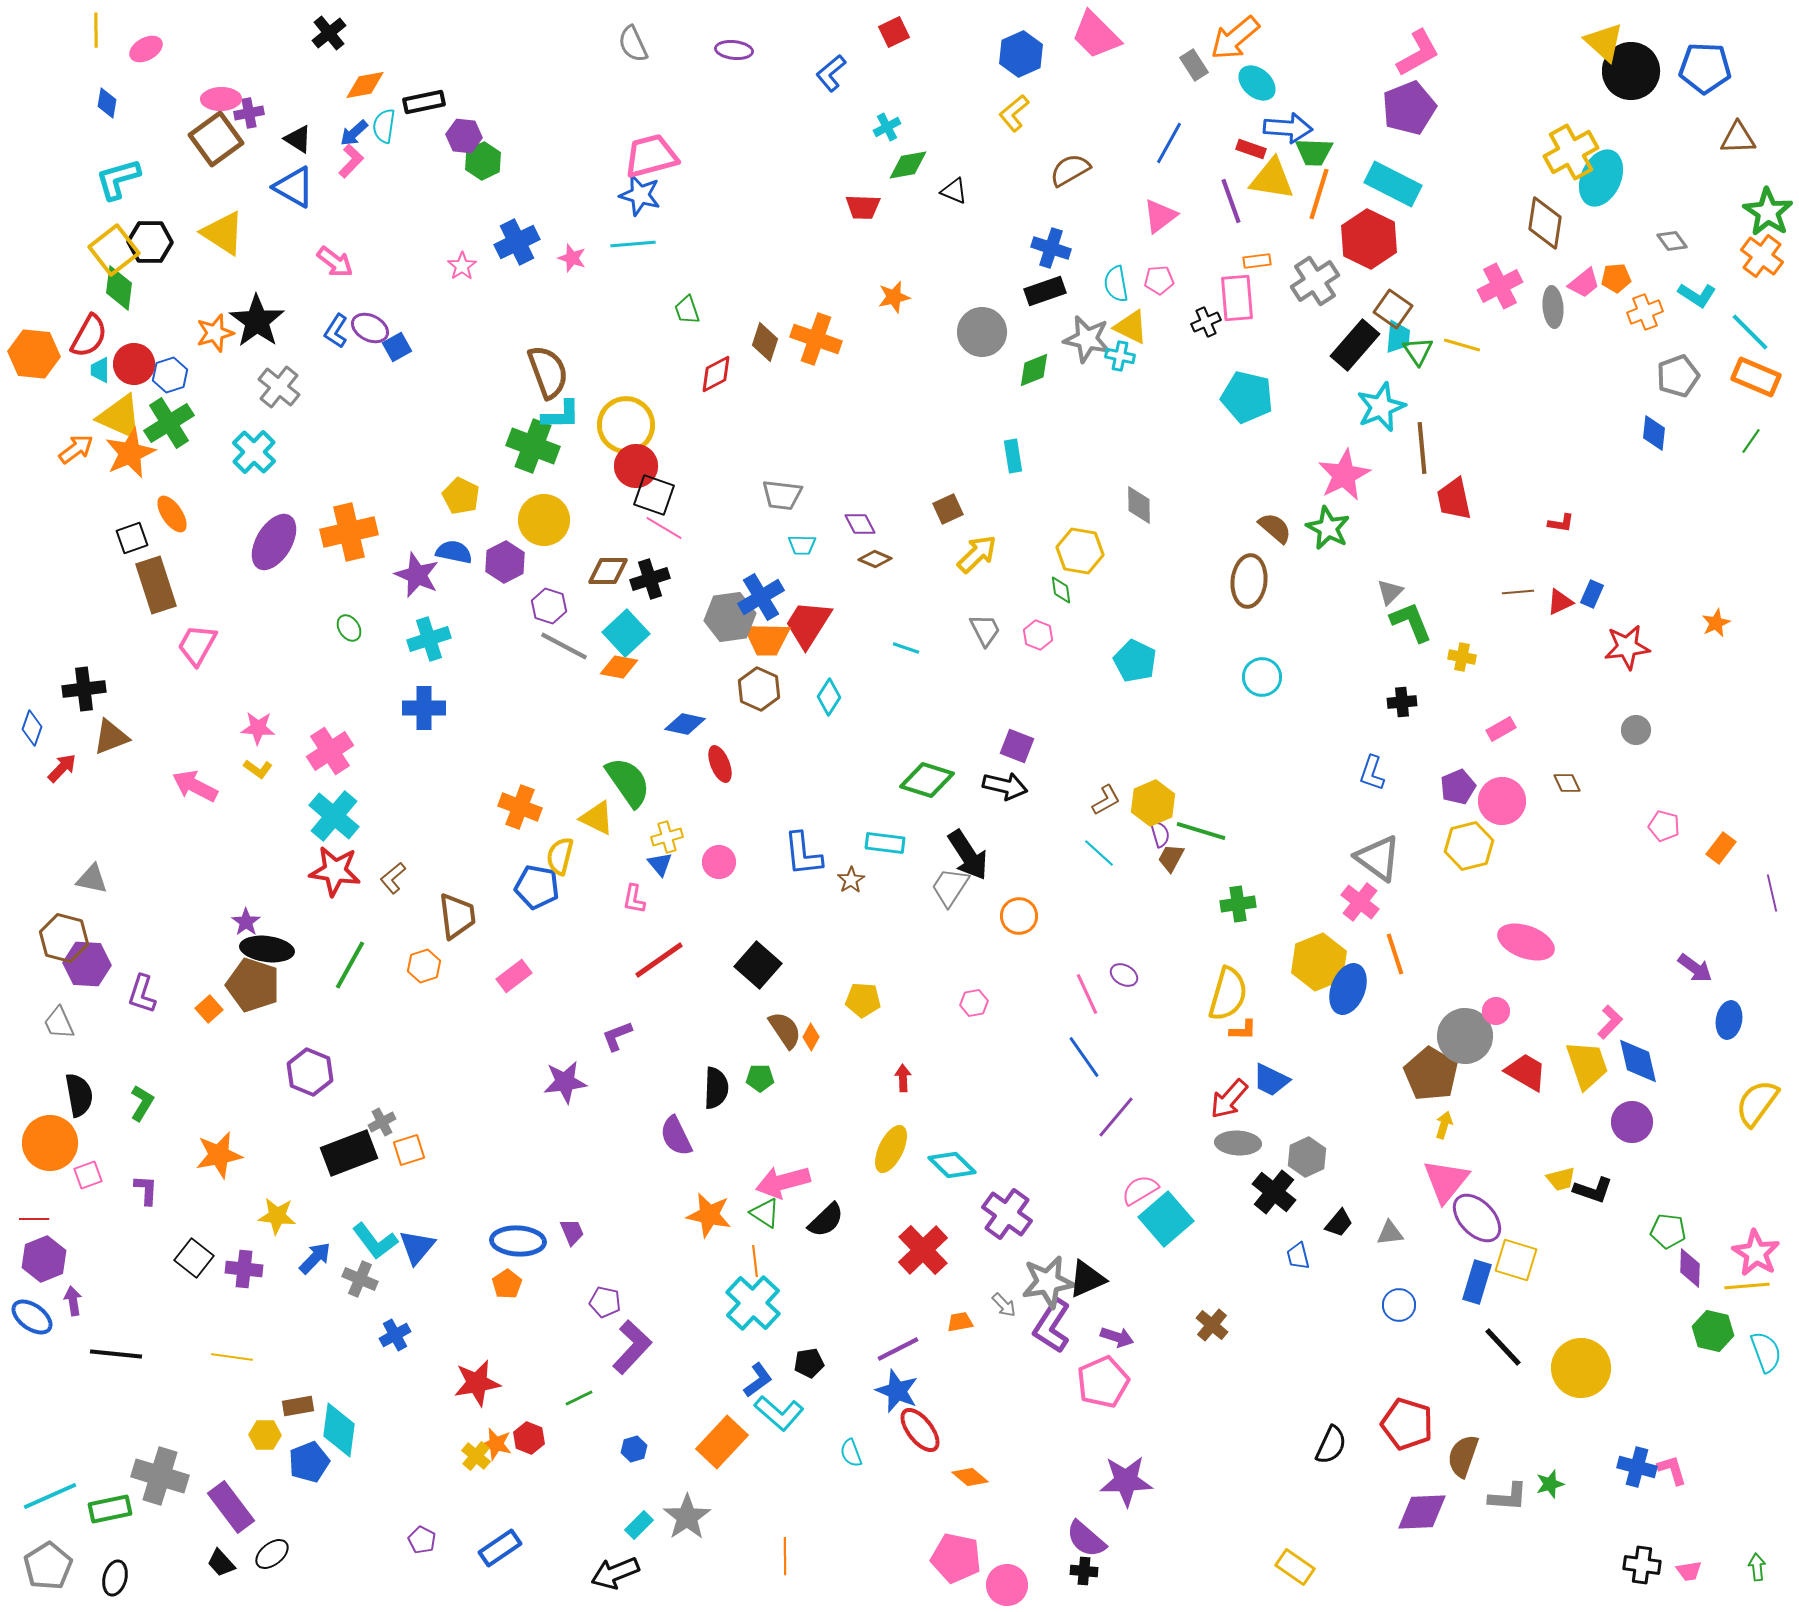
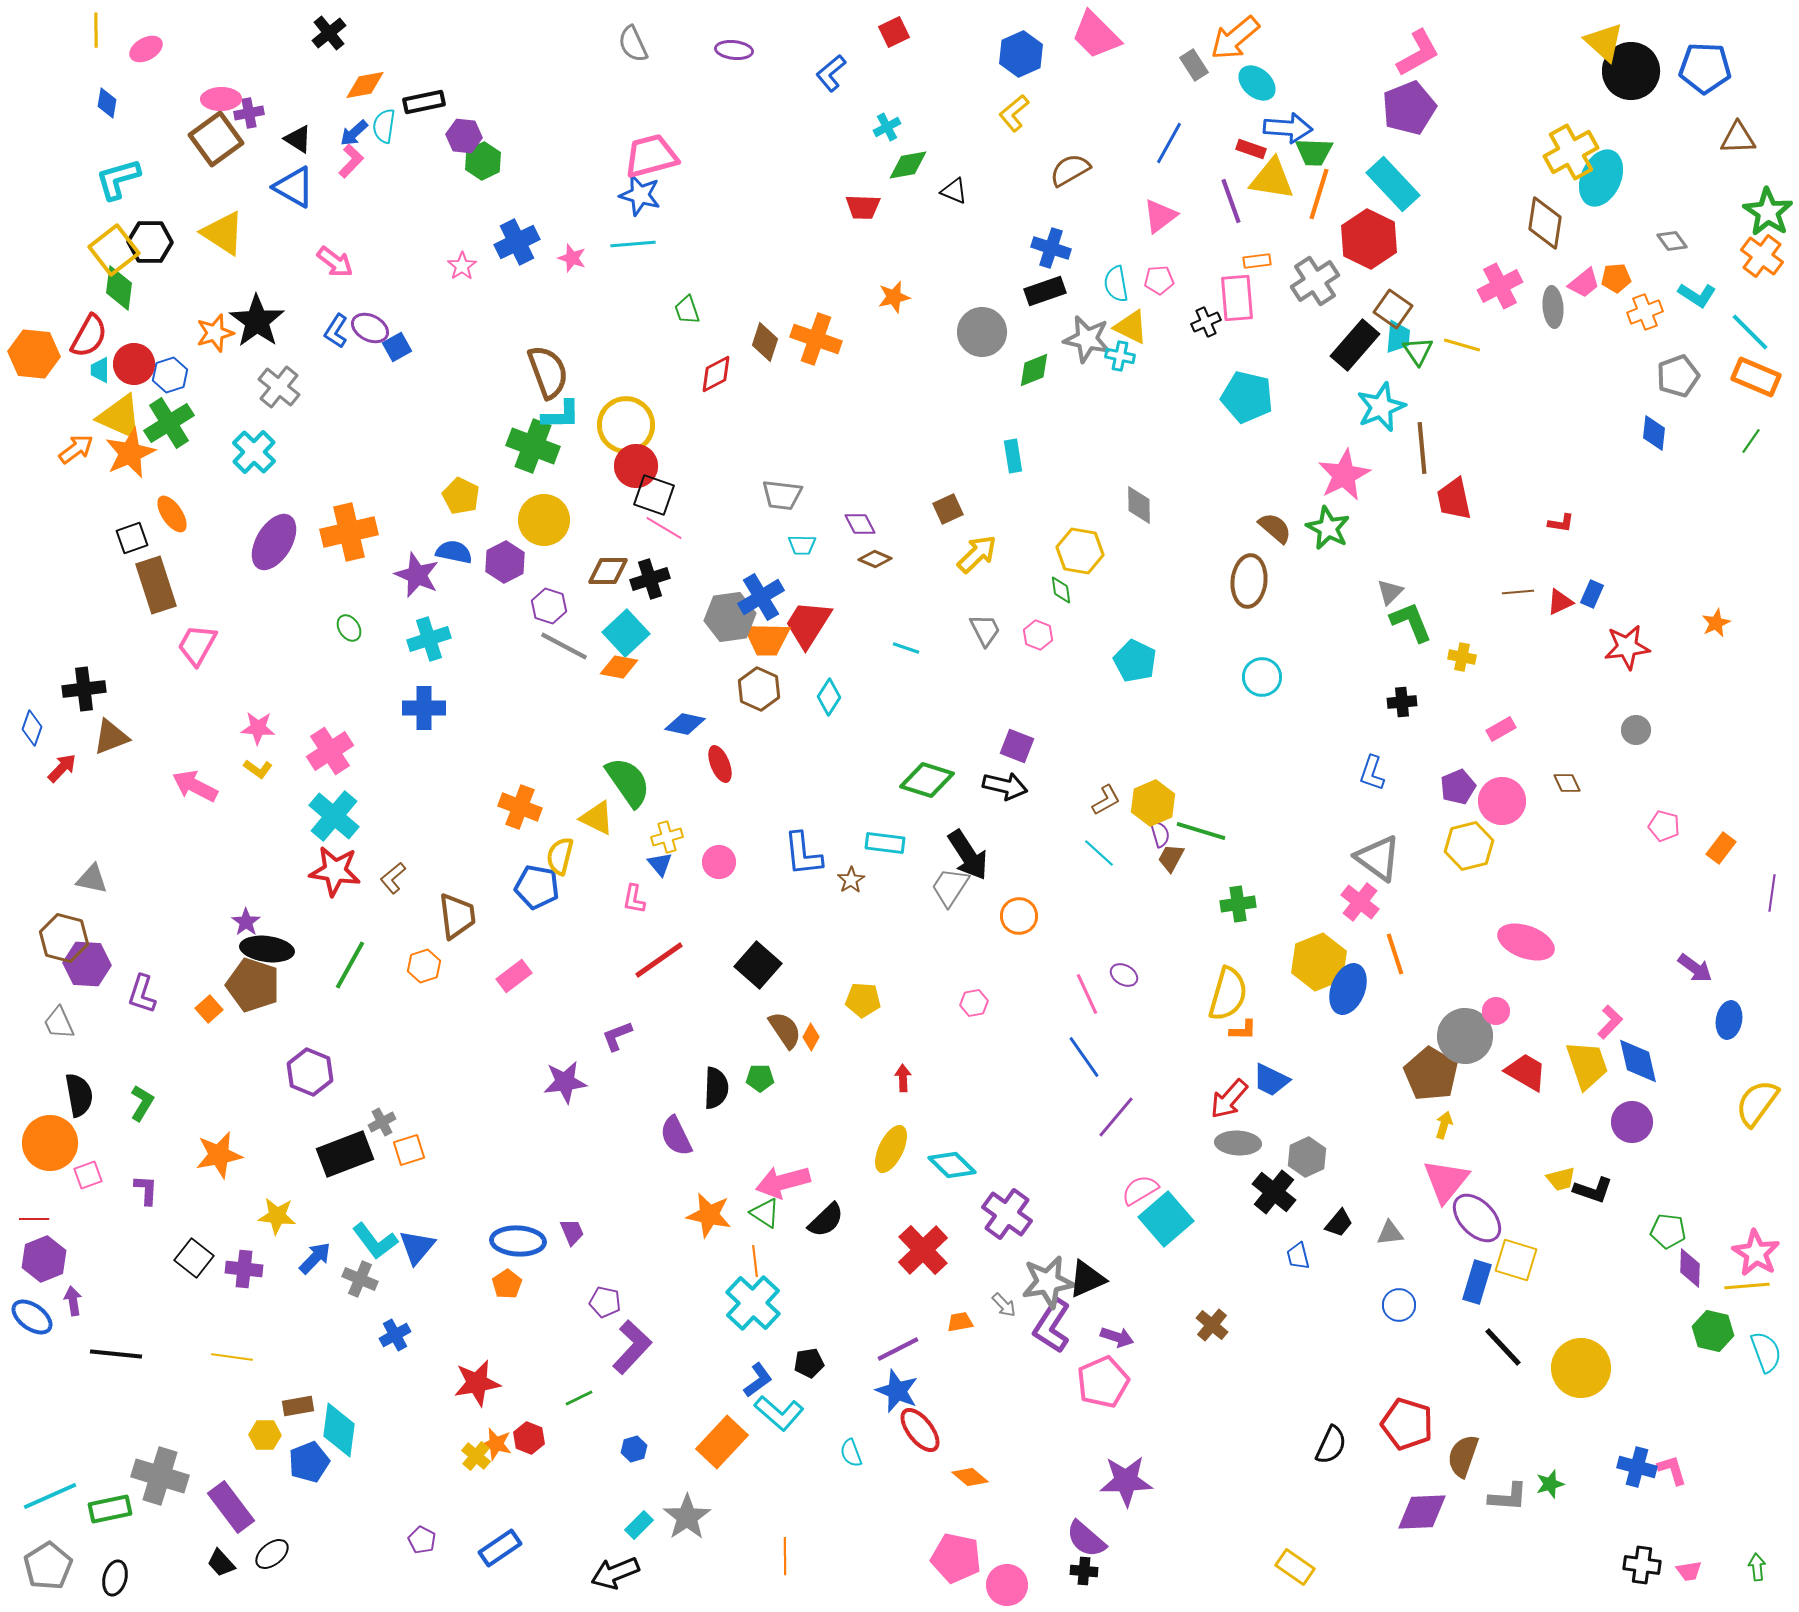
cyan rectangle at (1393, 184): rotated 20 degrees clockwise
purple line at (1772, 893): rotated 21 degrees clockwise
black rectangle at (349, 1153): moved 4 px left, 1 px down
